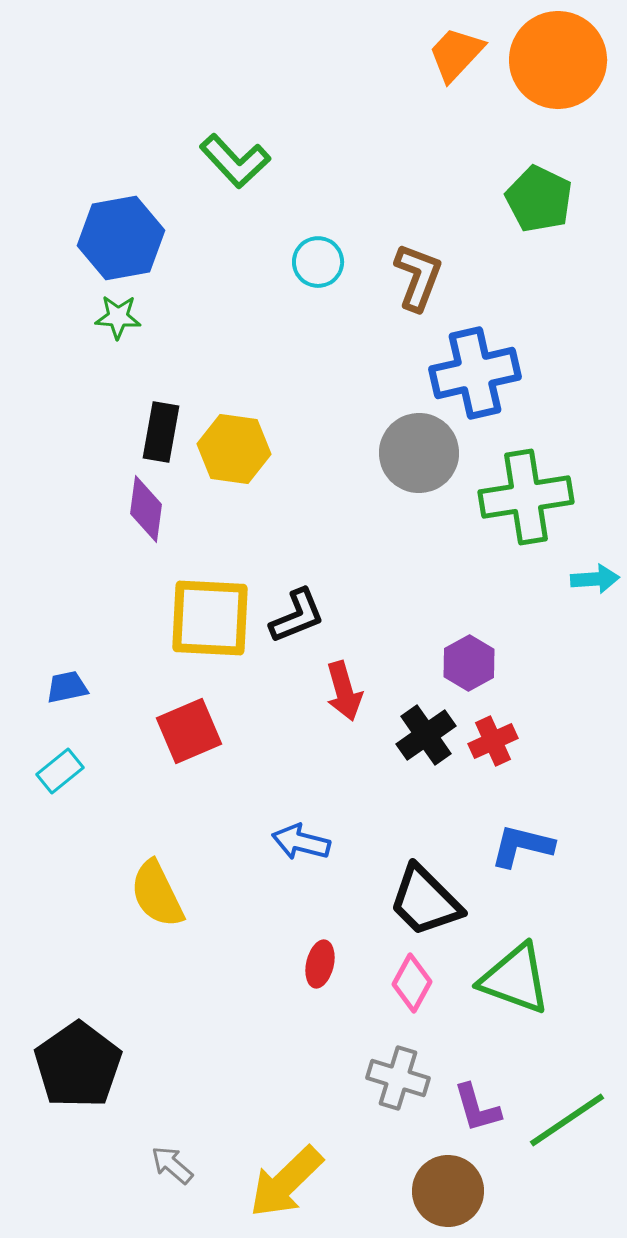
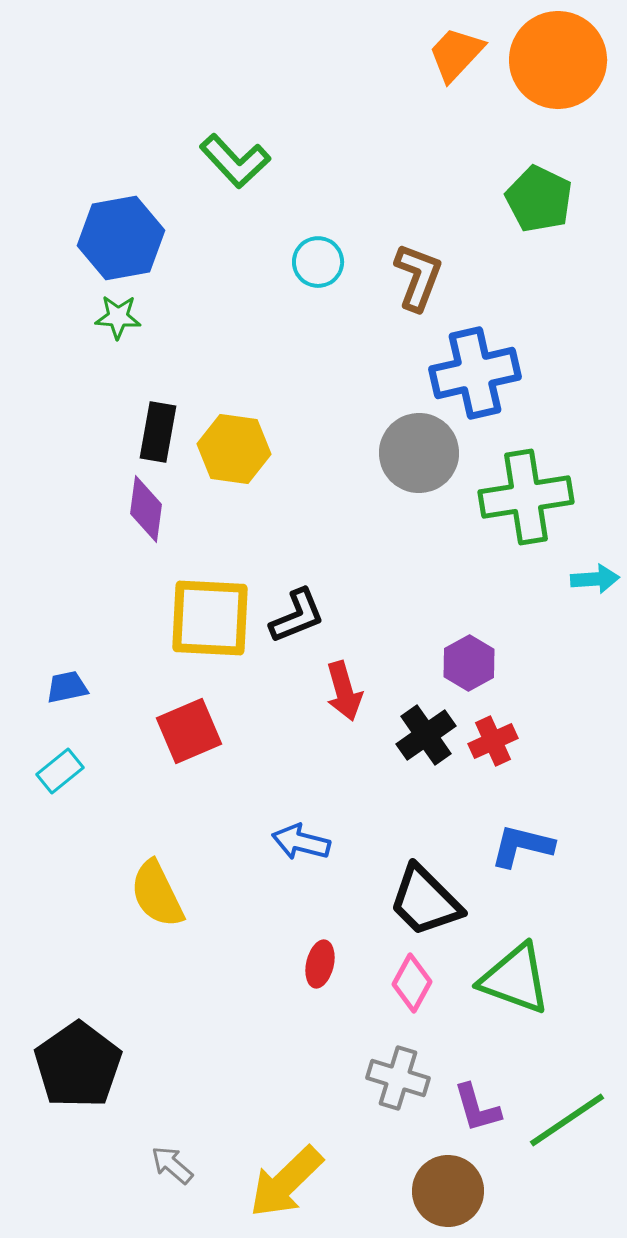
black rectangle: moved 3 px left
